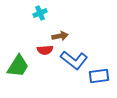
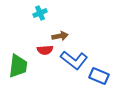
green trapezoid: rotated 25 degrees counterclockwise
blue rectangle: rotated 30 degrees clockwise
